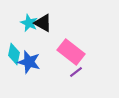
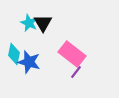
black triangle: rotated 30 degrees clockwise
pink rectangle: moved 1 px right, 2 px down
purple line: rotated 16 degrees counterclockwise
